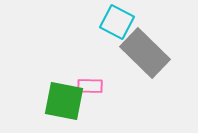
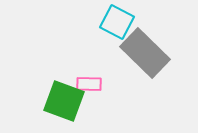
pink rectangle: moved 1 px left, 2 px up
green square: rotated 9 degrees clockwise
